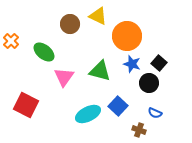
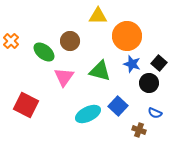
yellow triangle: rotated 24 degrees counterclockwise
brown circle: moved 17 px down
